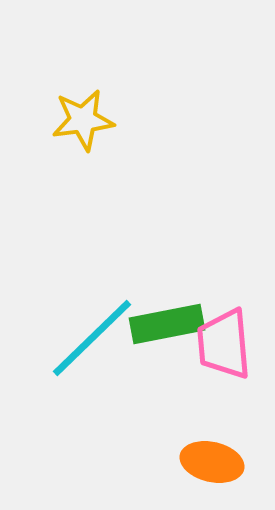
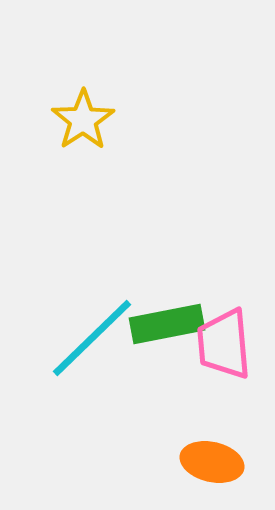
yellow star: rotated 26 degrees counterclockwise
